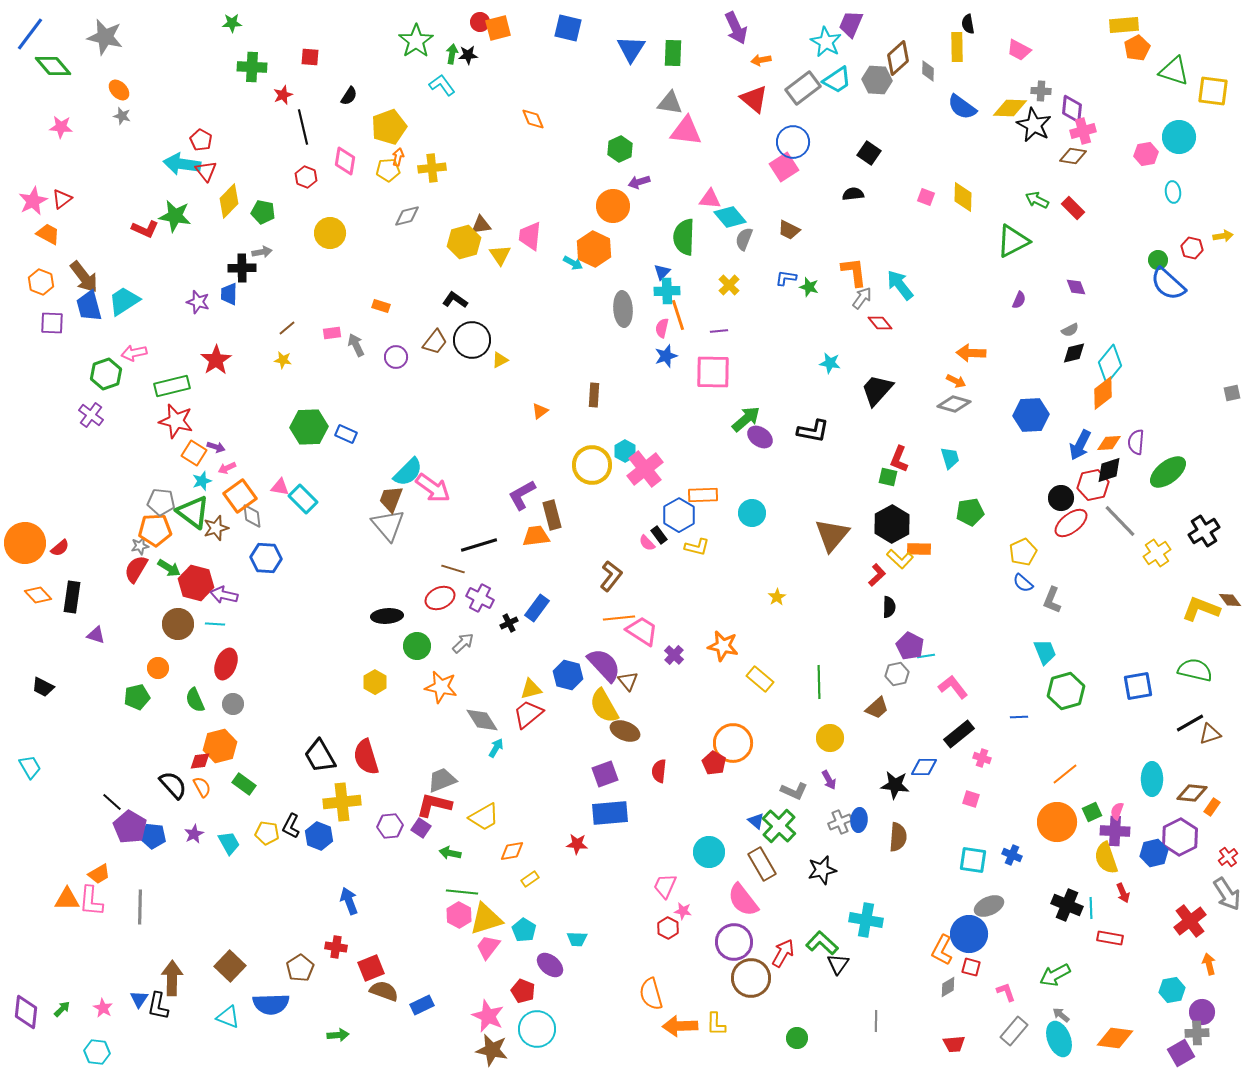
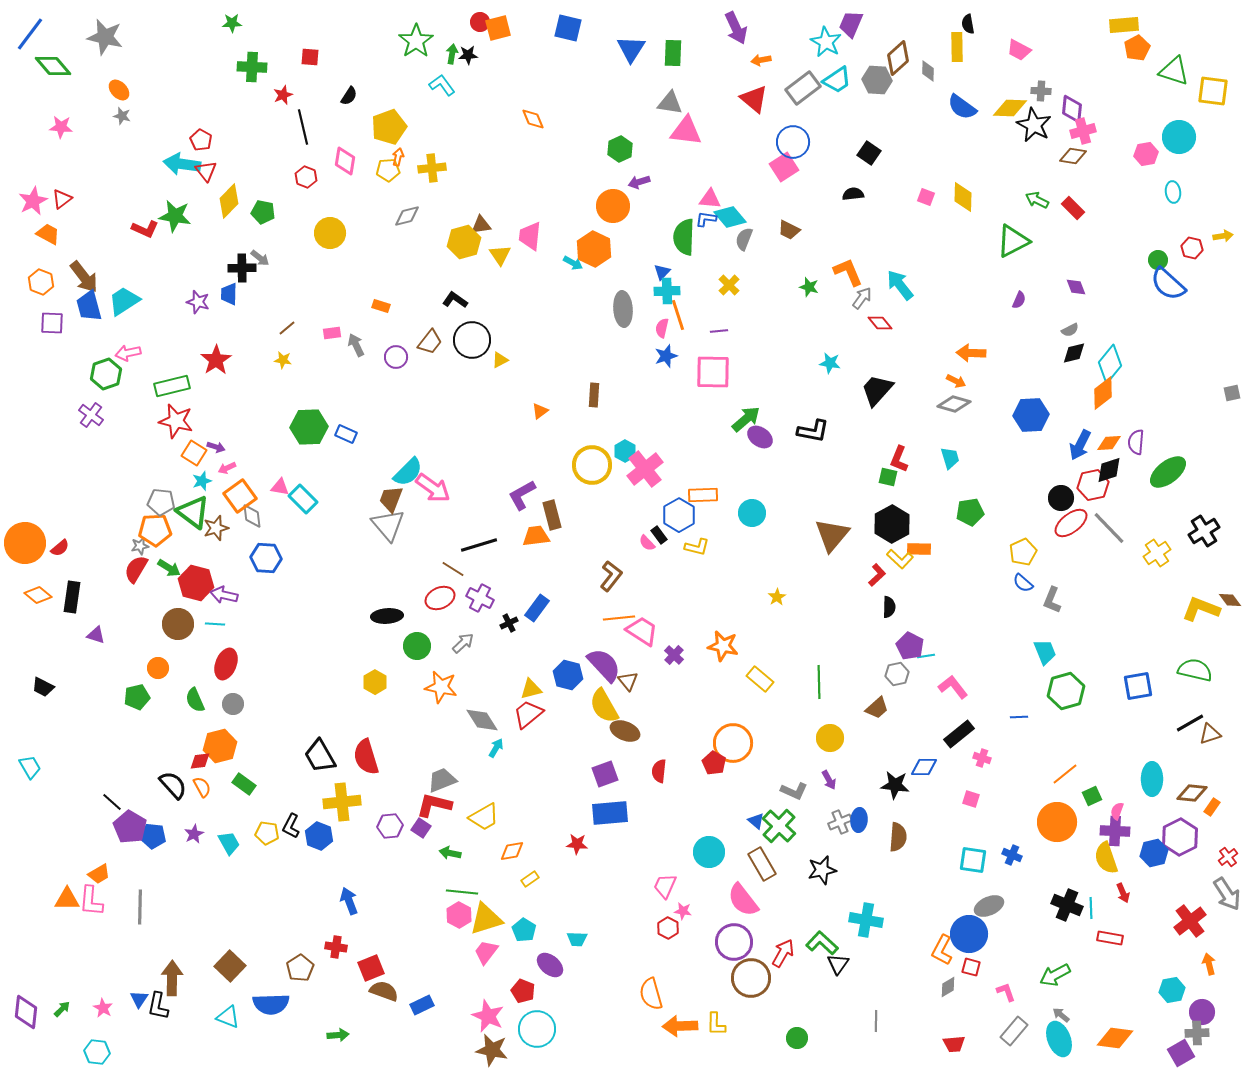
gray arrow at (262, 252): moved 2 px left, 6 px down; rotated 48 degrees clockwise
orange L-shape at (854, 272): moved 6 px left; rotated 16 degrees counterclockwise
blue L-shape at (786, 278): moved 80 px left, 59 px up
brown trapezoid at (435, 342): moved 5 px left
pink arrow at (134, 353): moved 6 px left
gray line at (1120, 521): moved 11 px left, 7 px down
brown line at (453, 569): rotated 15 degrees clockwise
orange diamond at (38, 595): rotated 8 degrees counterclockwise
green square at (1092, 812): moved 16 px up
pink trapezoid at (488, 947): moved 2 px left, 5 px down
